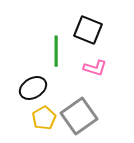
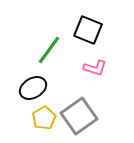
green line: moved 7 px left, 1 px up; rotated 36 degrees clockwise
